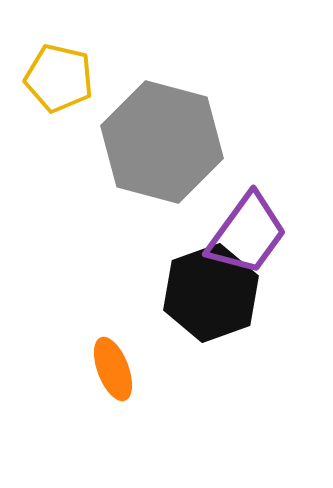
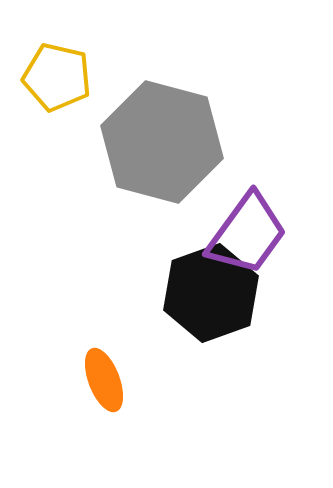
yellow pentagon: moved 2 px left, 1 px up
orange ellipse: moved 9 px left, 11 px down
